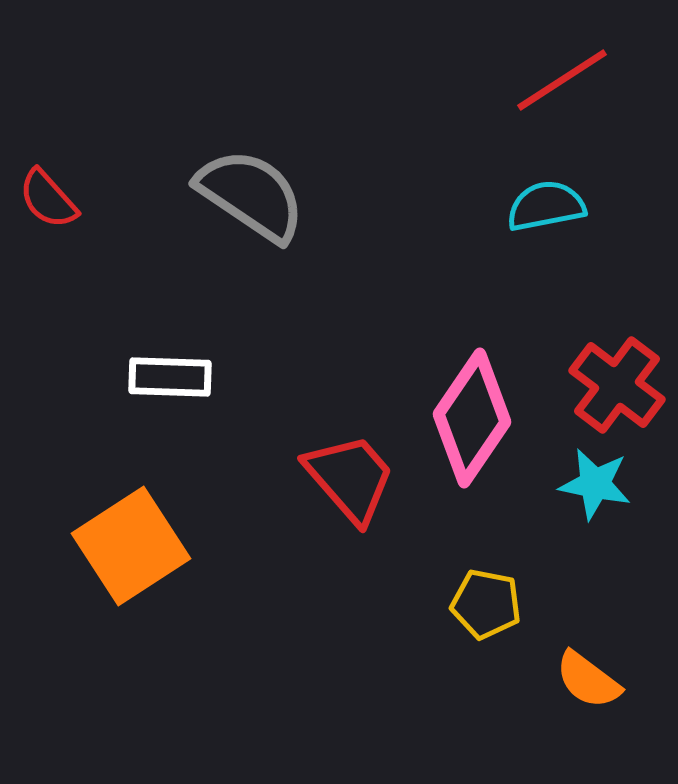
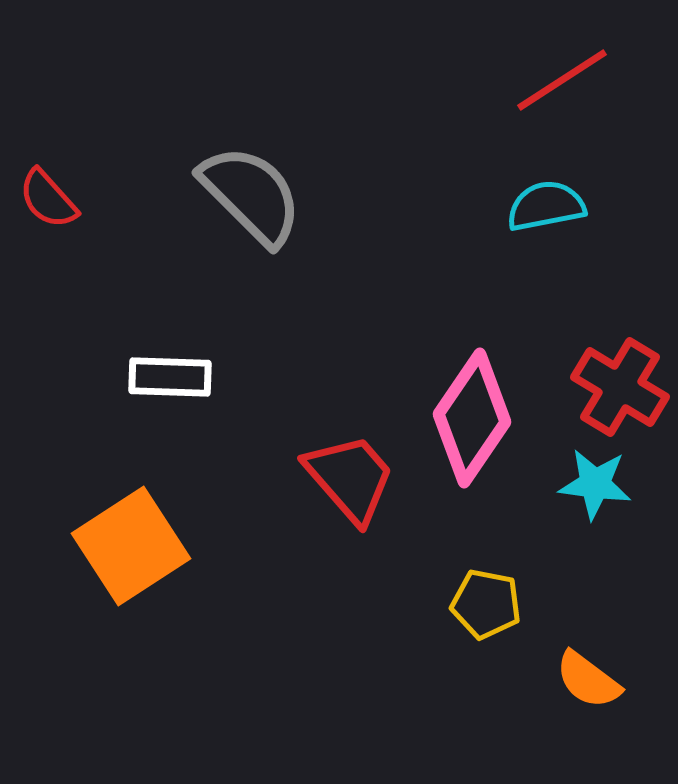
gray semicircle: rotated 11 degrees clockwise
red cross: moved 3 px right, 2 px down; rotated 6 degrees counterclockwise
cyan star: rotated 4 degrees counterclockwise
